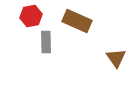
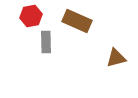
brown triangle: rotated 50 degrees clockwise
